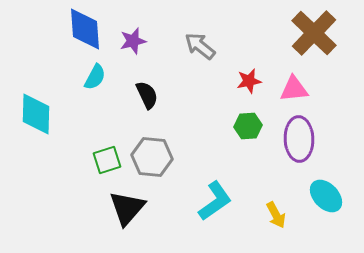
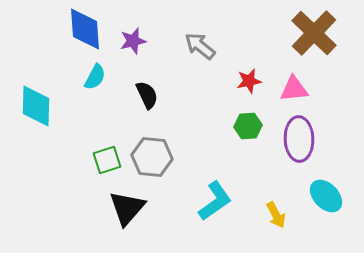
cyan diamond: moved 8 px up
